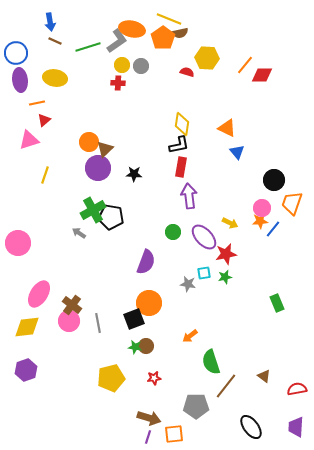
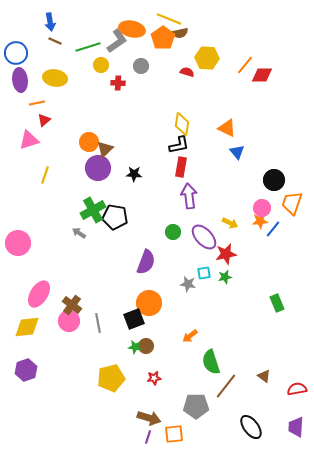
yellow circle at (122, 65): moved 21 px left
black pentagon at (111, 217): moved 4 px right
